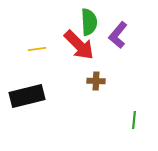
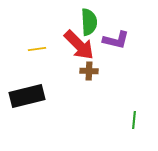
purple L-shape: moved 2 px left, 5 px down; rotated 116 degrees counterclockwise
brown cross: moved 7 px left, 10 px up
